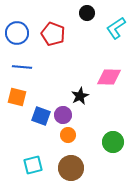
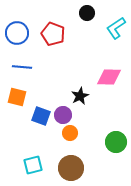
orange circle: moved 2 px right, 2 px up
green circle: moved 3 px right
